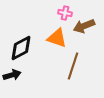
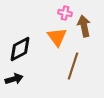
brown arrow: rotated 100 degrees clockwise
orange triangle: moved 1 px up; rotated 35 degrees clockwise
black diamond: moved 1 px left, 1 px down
black arrow: moved 2 px right, 4 px down
